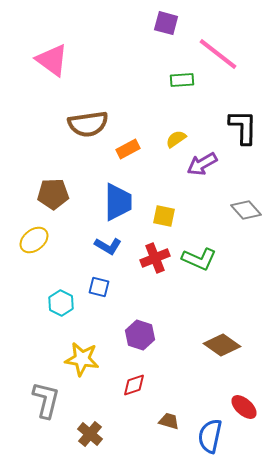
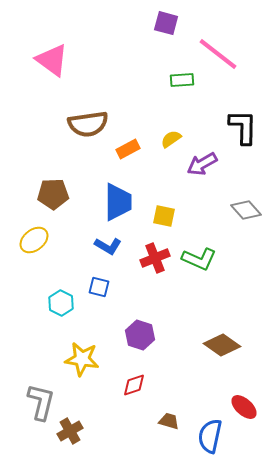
yellow semicircle: moved 5 px left
gray L-shape: moved 5 px left, 2 px down
brown cross: moved 20 px left, 3 px up; rotated 20 degrees clockwise
